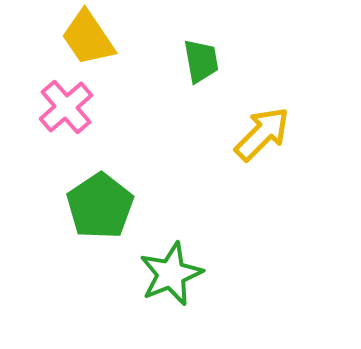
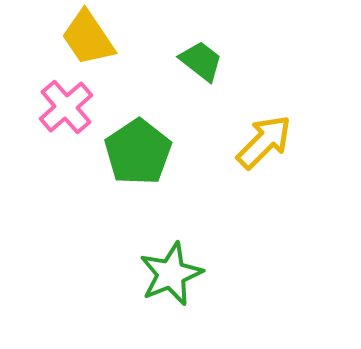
green trapezoid: rotated 42 degrees counterclockwise
yellow arrow: moved 2 px right, 8 px down
green pentagon: moved 38 px right, 54 px up
